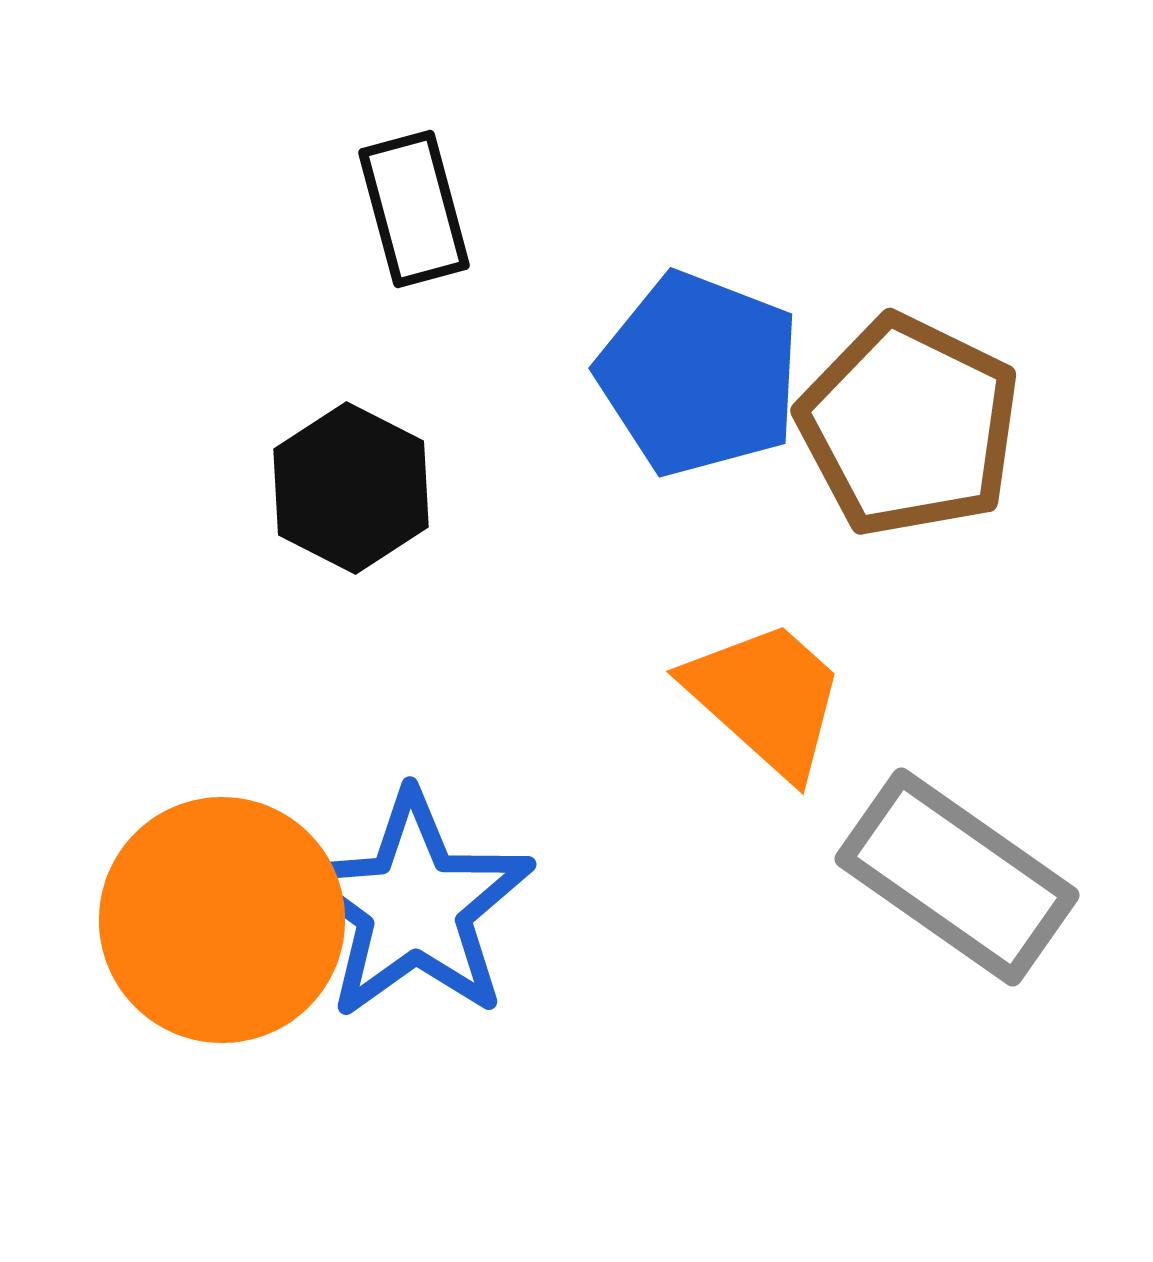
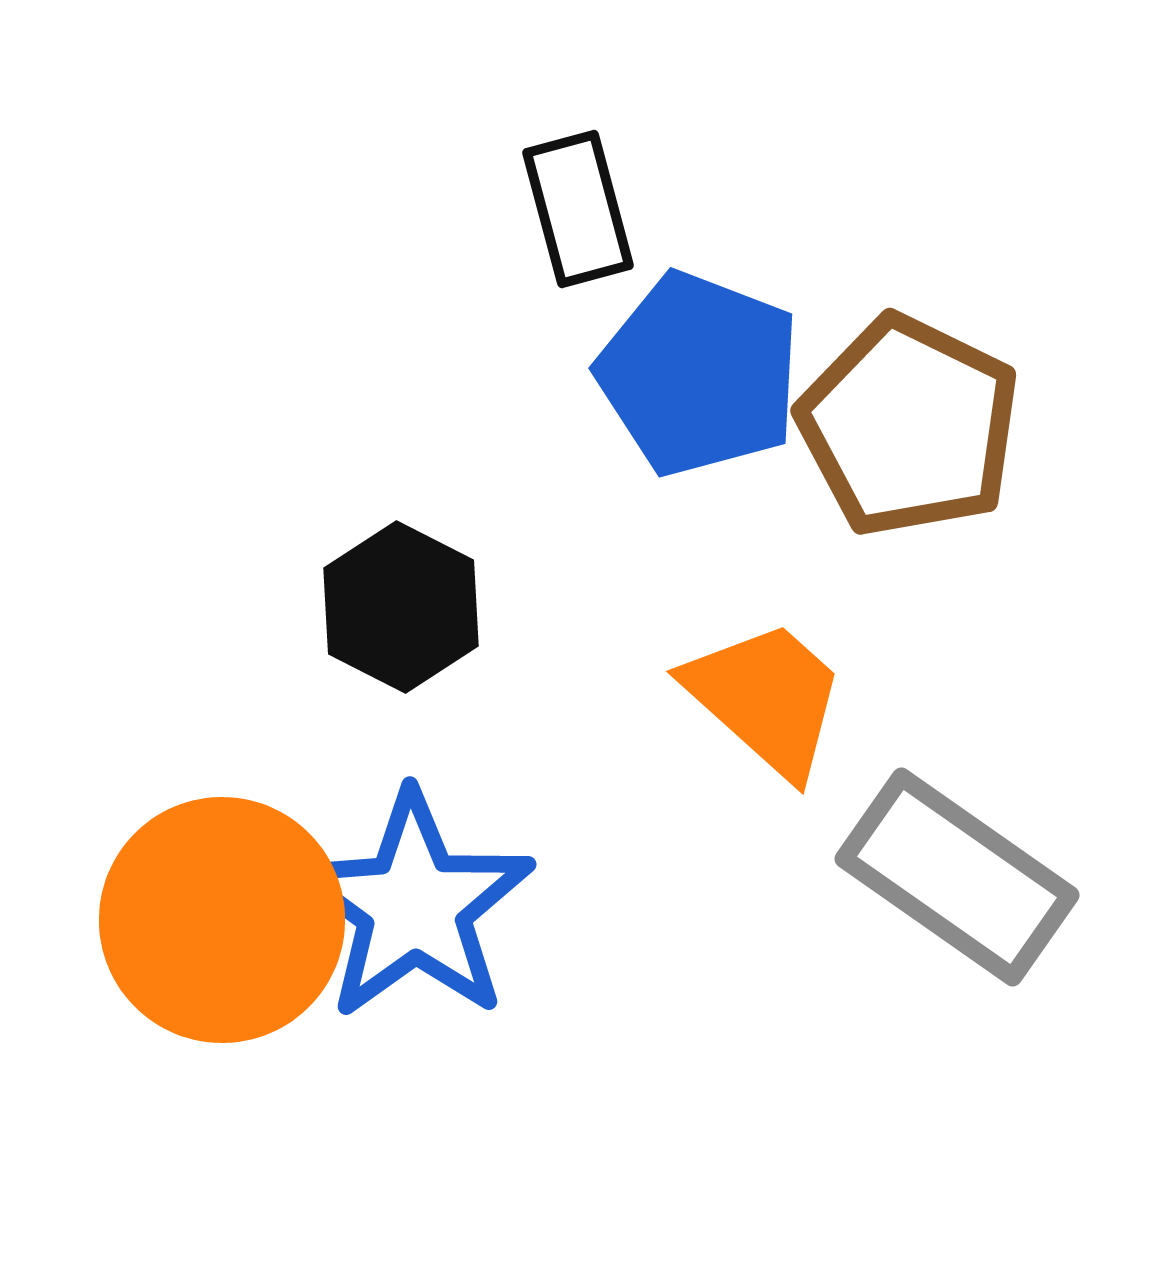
black rectangle: moved 164 px right
black hexagon: moved 50 px right, 119 px down
